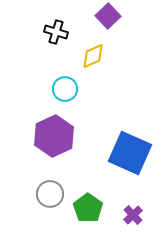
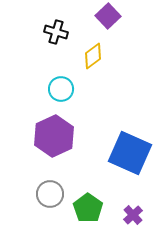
yellow diamond: rotated 12 degrees counterclockwise
cyan circle: moved 4 px left
